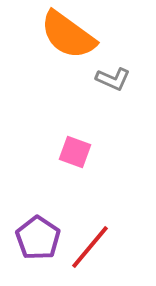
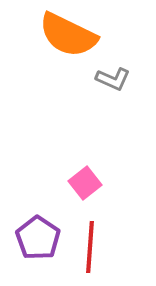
orange semicircle: rotated 10 degrees counterclockwise
pink square: moved 10 px right, 31 px down; rotated 32 degrees clockwise
red line: rotated 36 degrees counterclockwise
